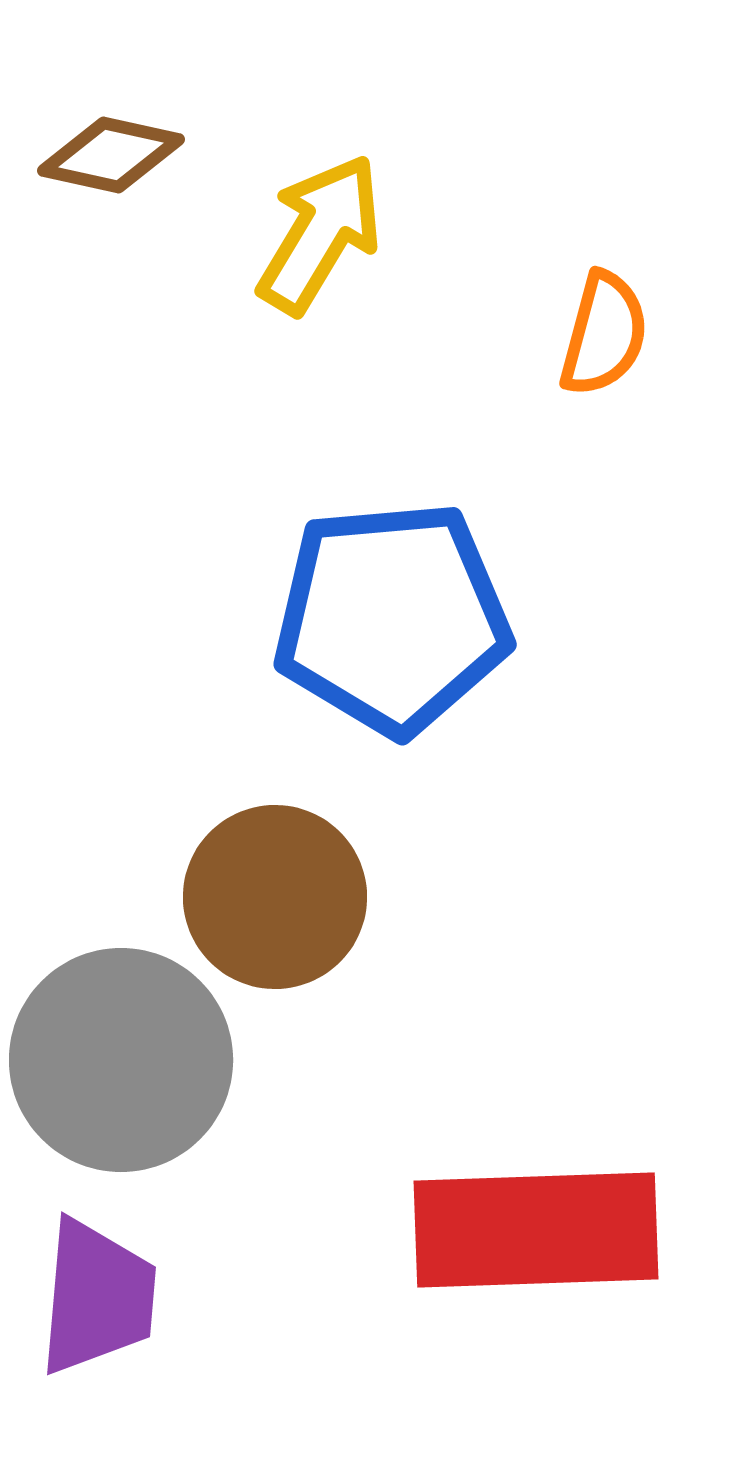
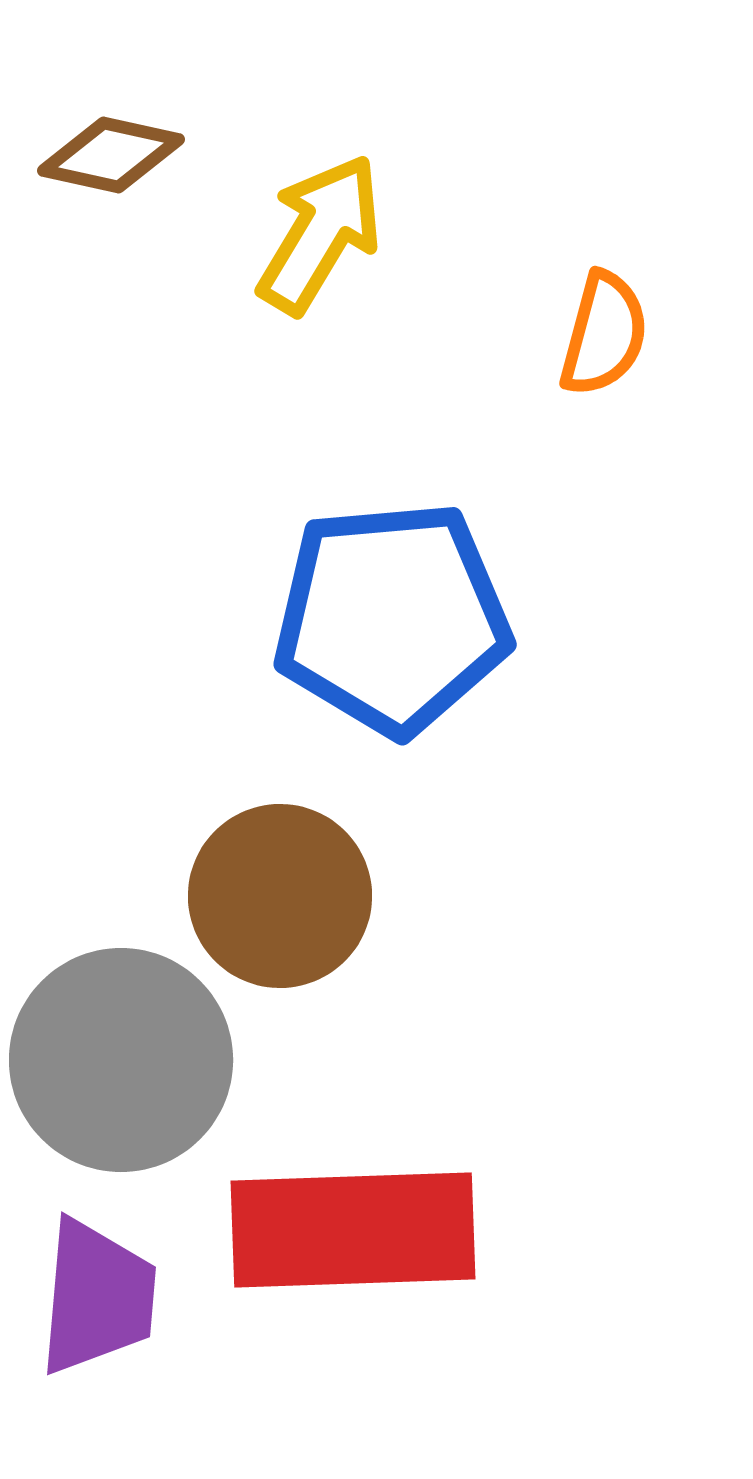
brown circle: moved 5 px right, 1 px up
red rectangle: moved 183 px left
